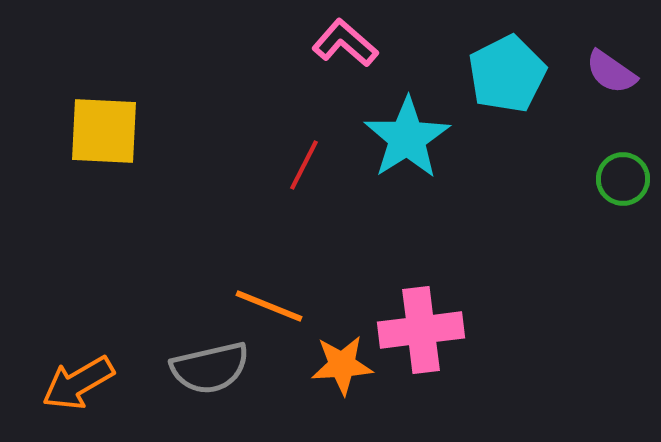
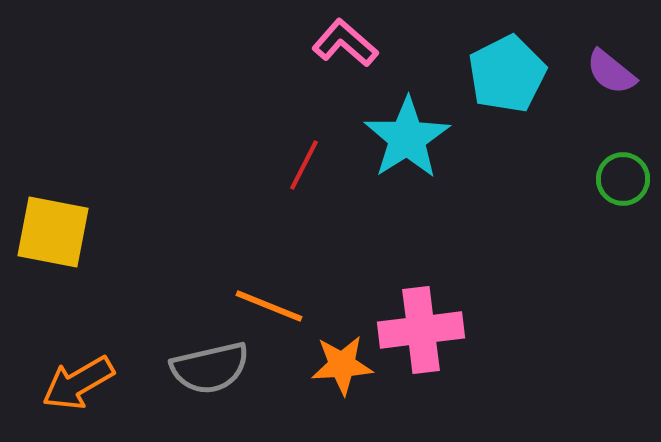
purple semicircle: rotated 4 degrees clockwise
yellow square: moved 51 px left, 101 px down; rotated 8 degrees clockwise
